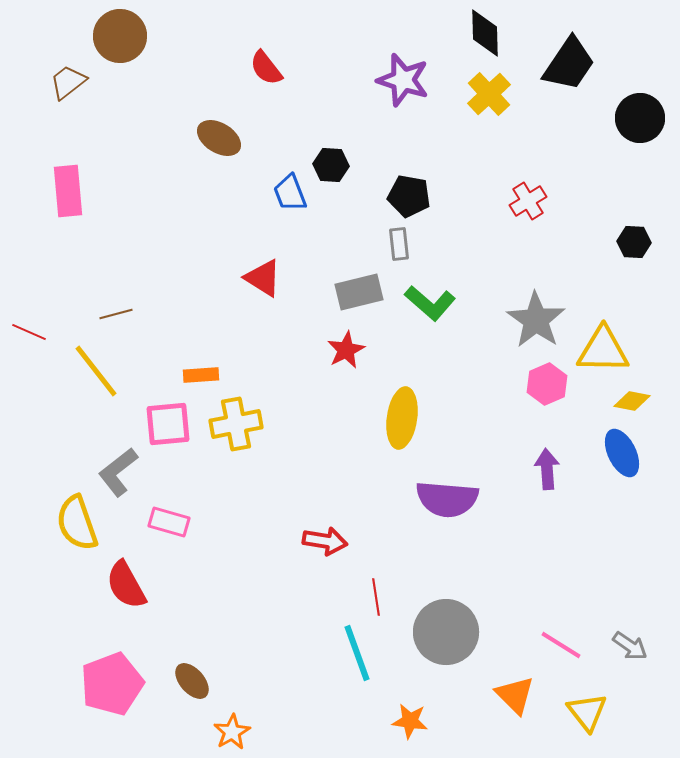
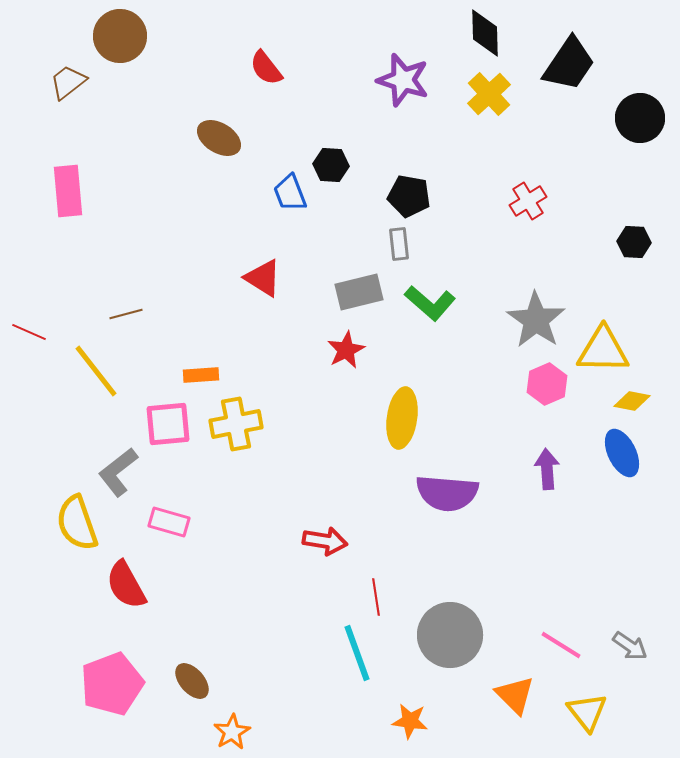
brown line at (116, 314): moved 10 px right
purple semicircle at (447, 499): moved 6 px up
gray circle at (446, 632): moved 4 px right, 3 px down
